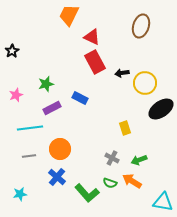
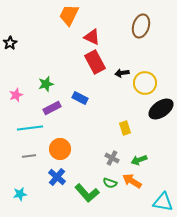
black star: moved 2 px left, 8 px up
